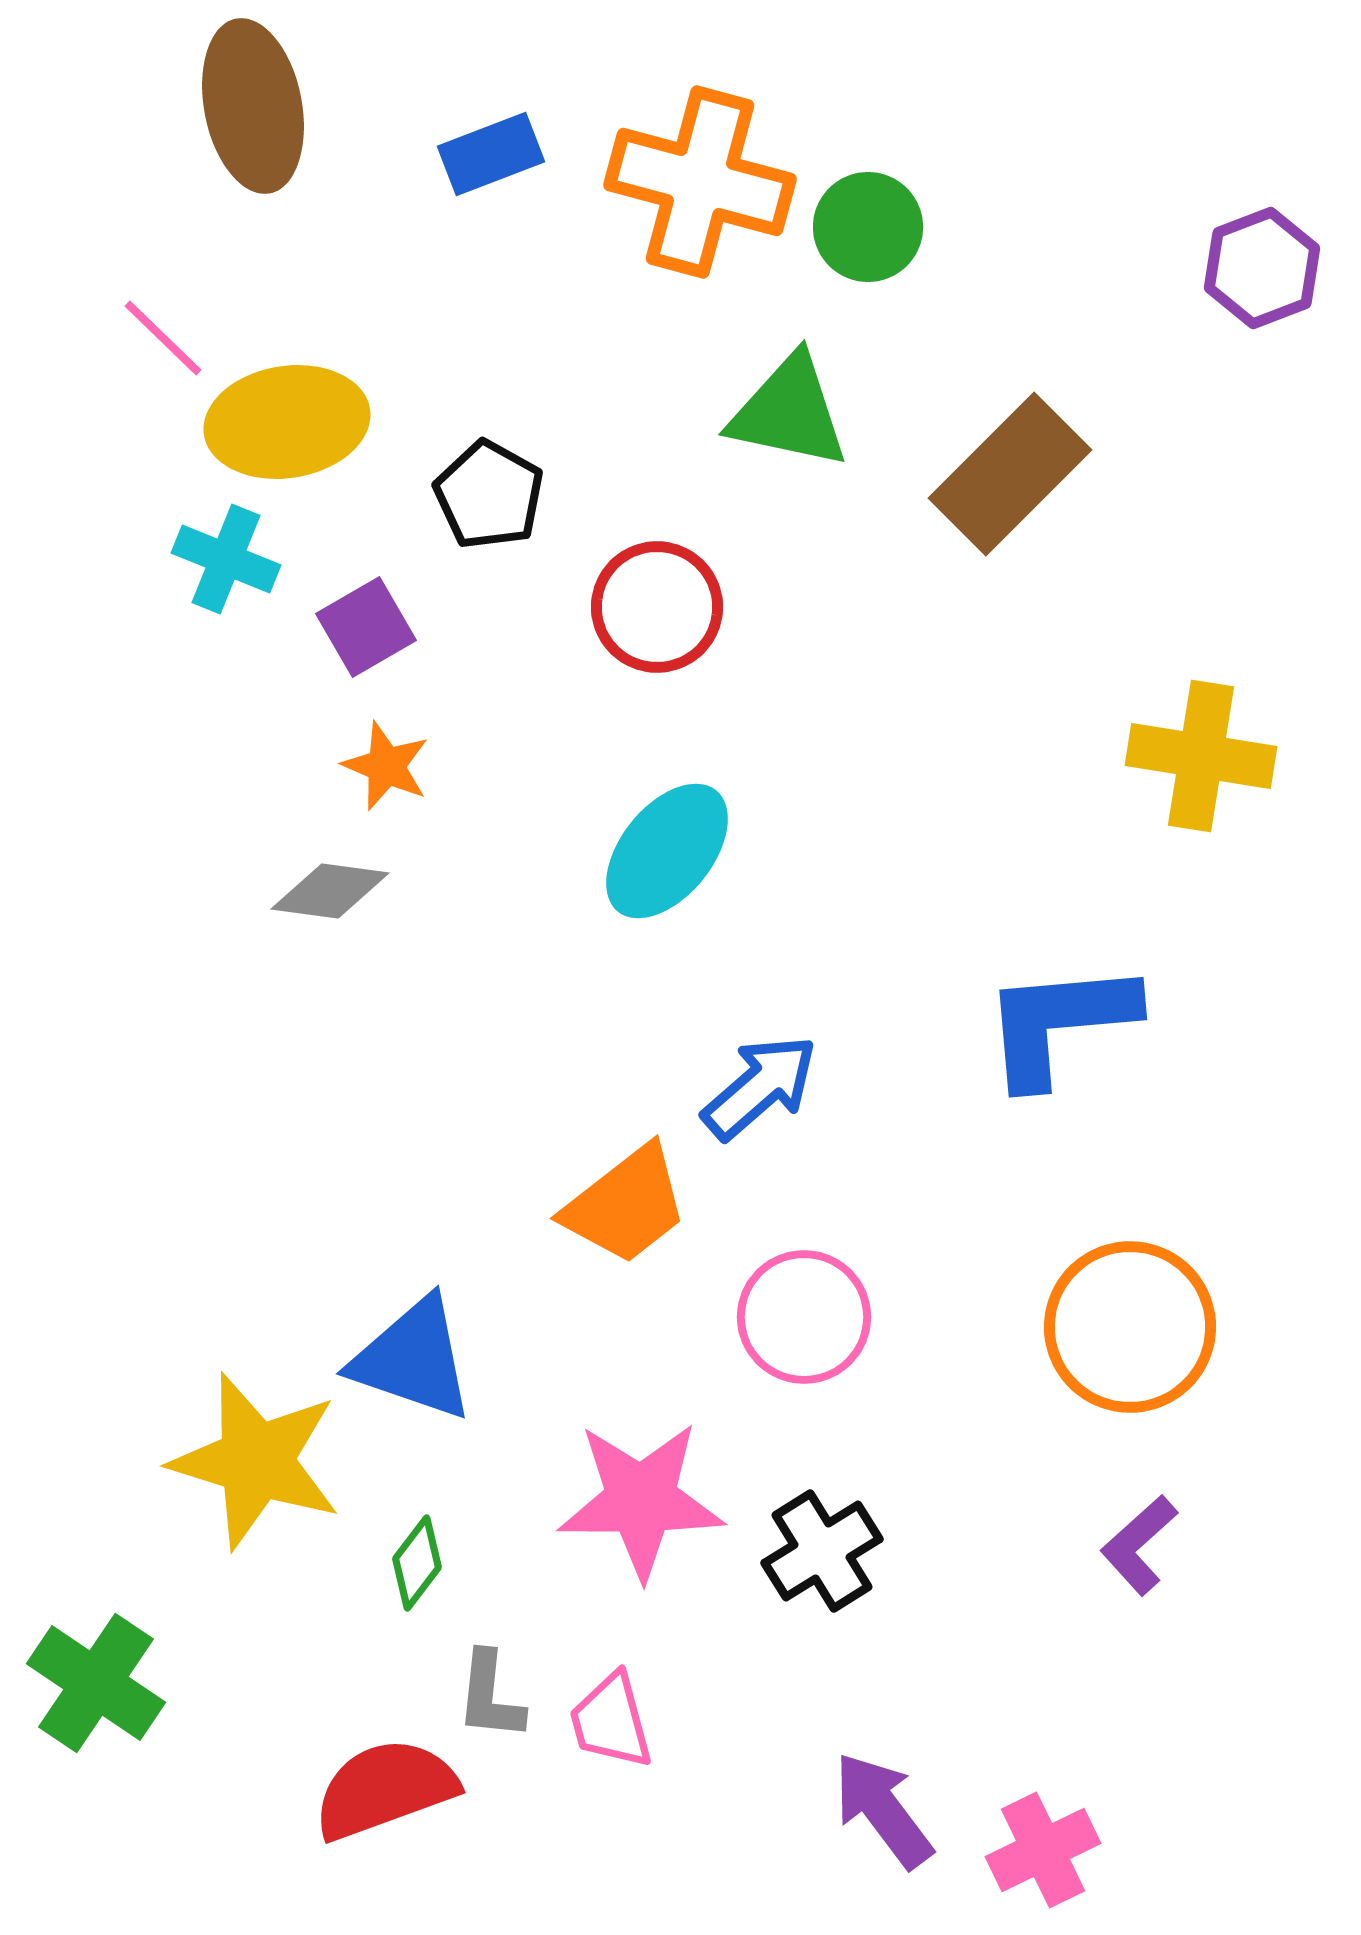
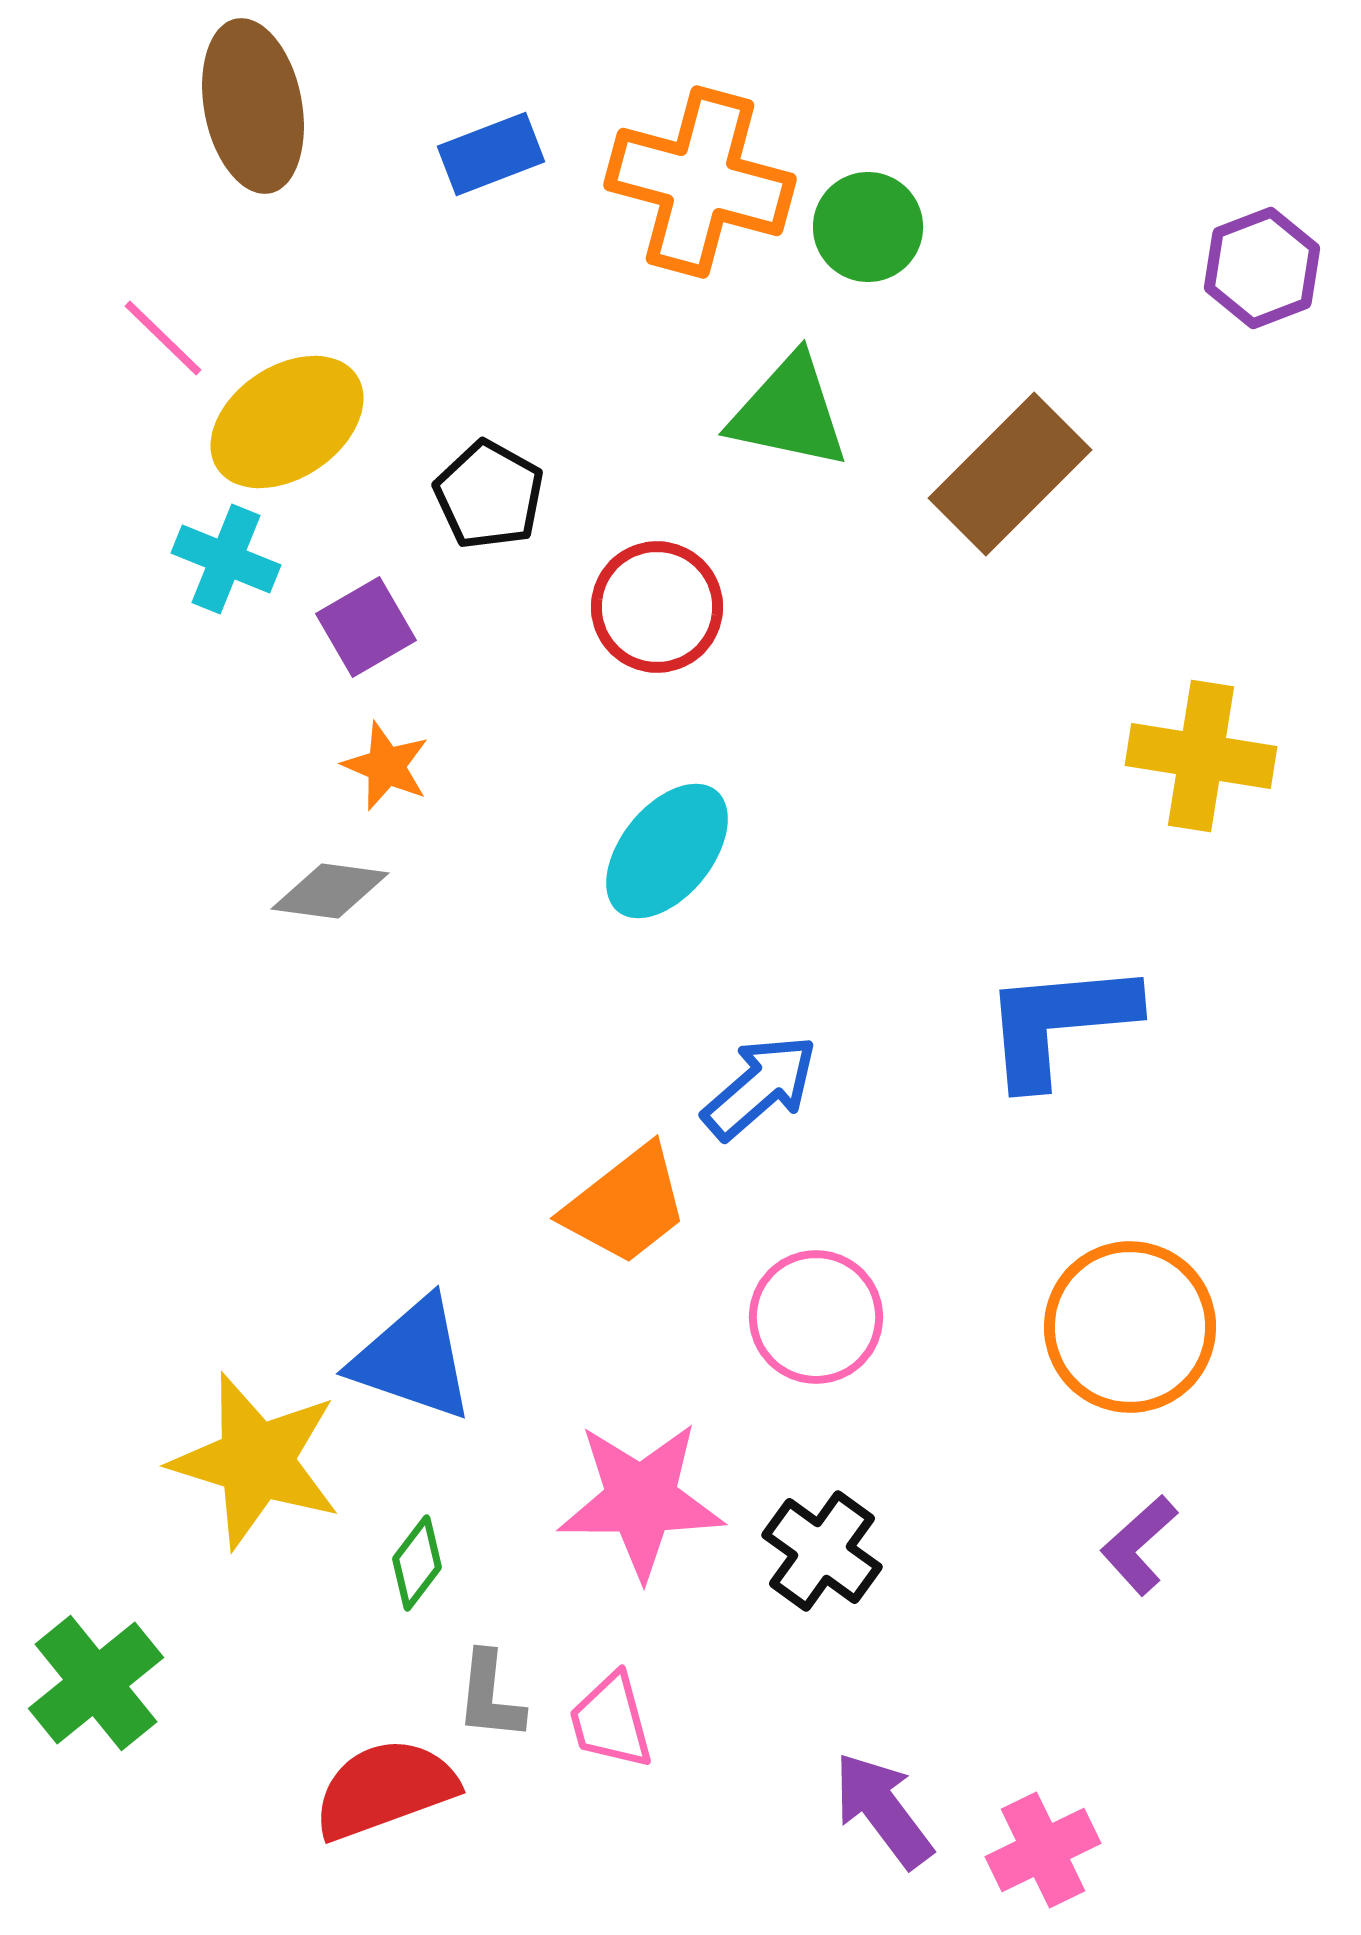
yellow ellipse: rotated 25 degrees counterclockwise
pink circle: moved 12 px right
black cross: rotated 22 degrees counterclockwise
green cross: rotated 17 degrees clockwise
